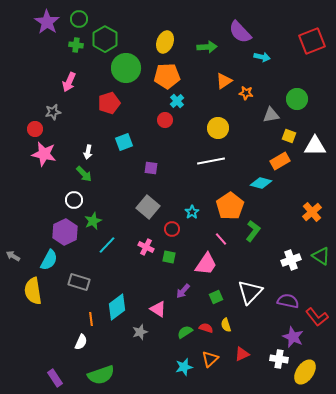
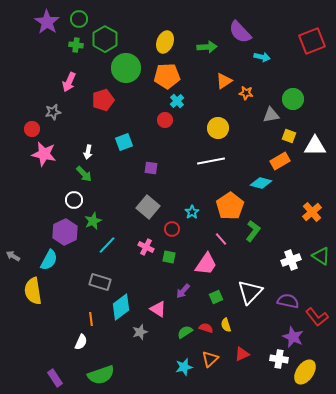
green circle at (297, 99): moved 4 px left
red pentagon at (109, 103): moved 6 px left, 3 px up
red circle at (35, 129): moved 3 px left
gray rectangle at (79, 282): moved 21 px right
cyan diamond at (117, 307): moved 4 px right
